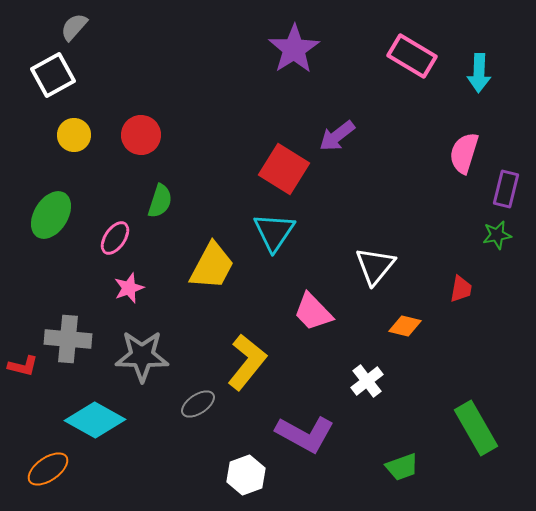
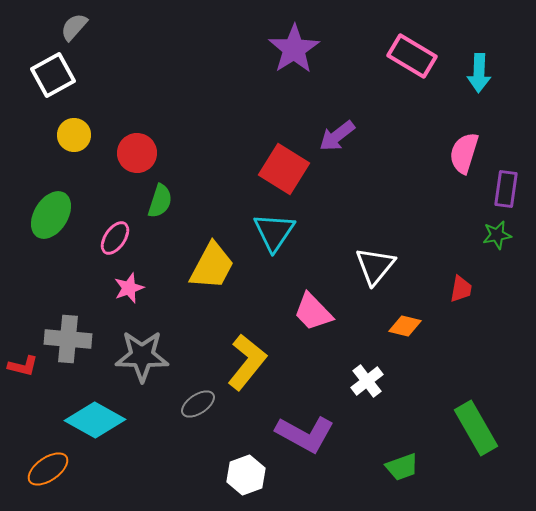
red circle: moved 4 px left, 18 px down
purple rectangle: rotated 6 degrees counterclockwise
